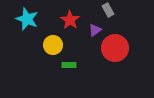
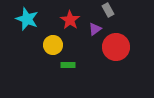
purple triangle: moved 1 px up
red circle: moved 1 px right, 1 px up
green rectangle: moved 1 px left
